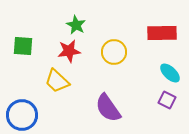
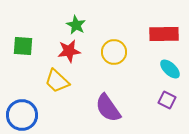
red rectangle: moved 2 px right, 1 px down
cyan ellipse: moved 4 px up
